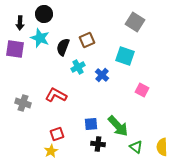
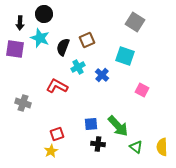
red L-shape: moved 1 px right, 9 px up
